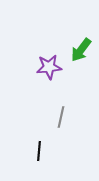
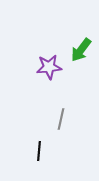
gray line: moved 2 px down
